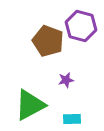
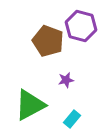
cyan rectangle: rotated 48 degrees counterclockwise
